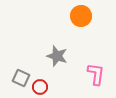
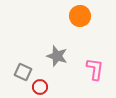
orange circle: moved 1 px left
pink L-shape: moved 1 px left, 5 px up
gray square: moved 2 px right, 6 px up
